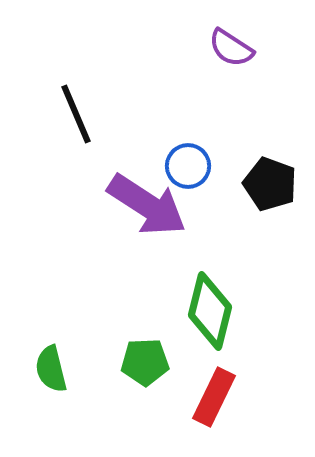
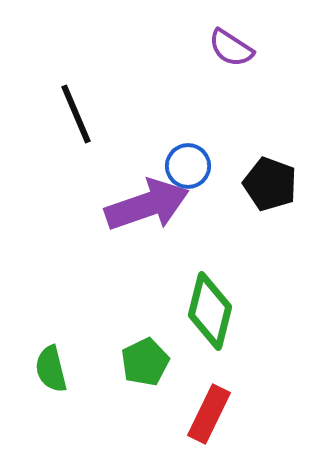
purple arrow: rotated 52 degrees counterclockwise
green pentagon: rotated 24 degrees counterclockwise
red rectangle: moved 5 px left, 17 px down
